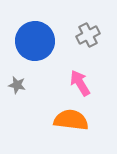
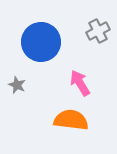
gray cross: moved 10 px right, 4 px up
blue circle: moved 6 px right, 1 px down
gray star: rotated 12 degrees clockwise
